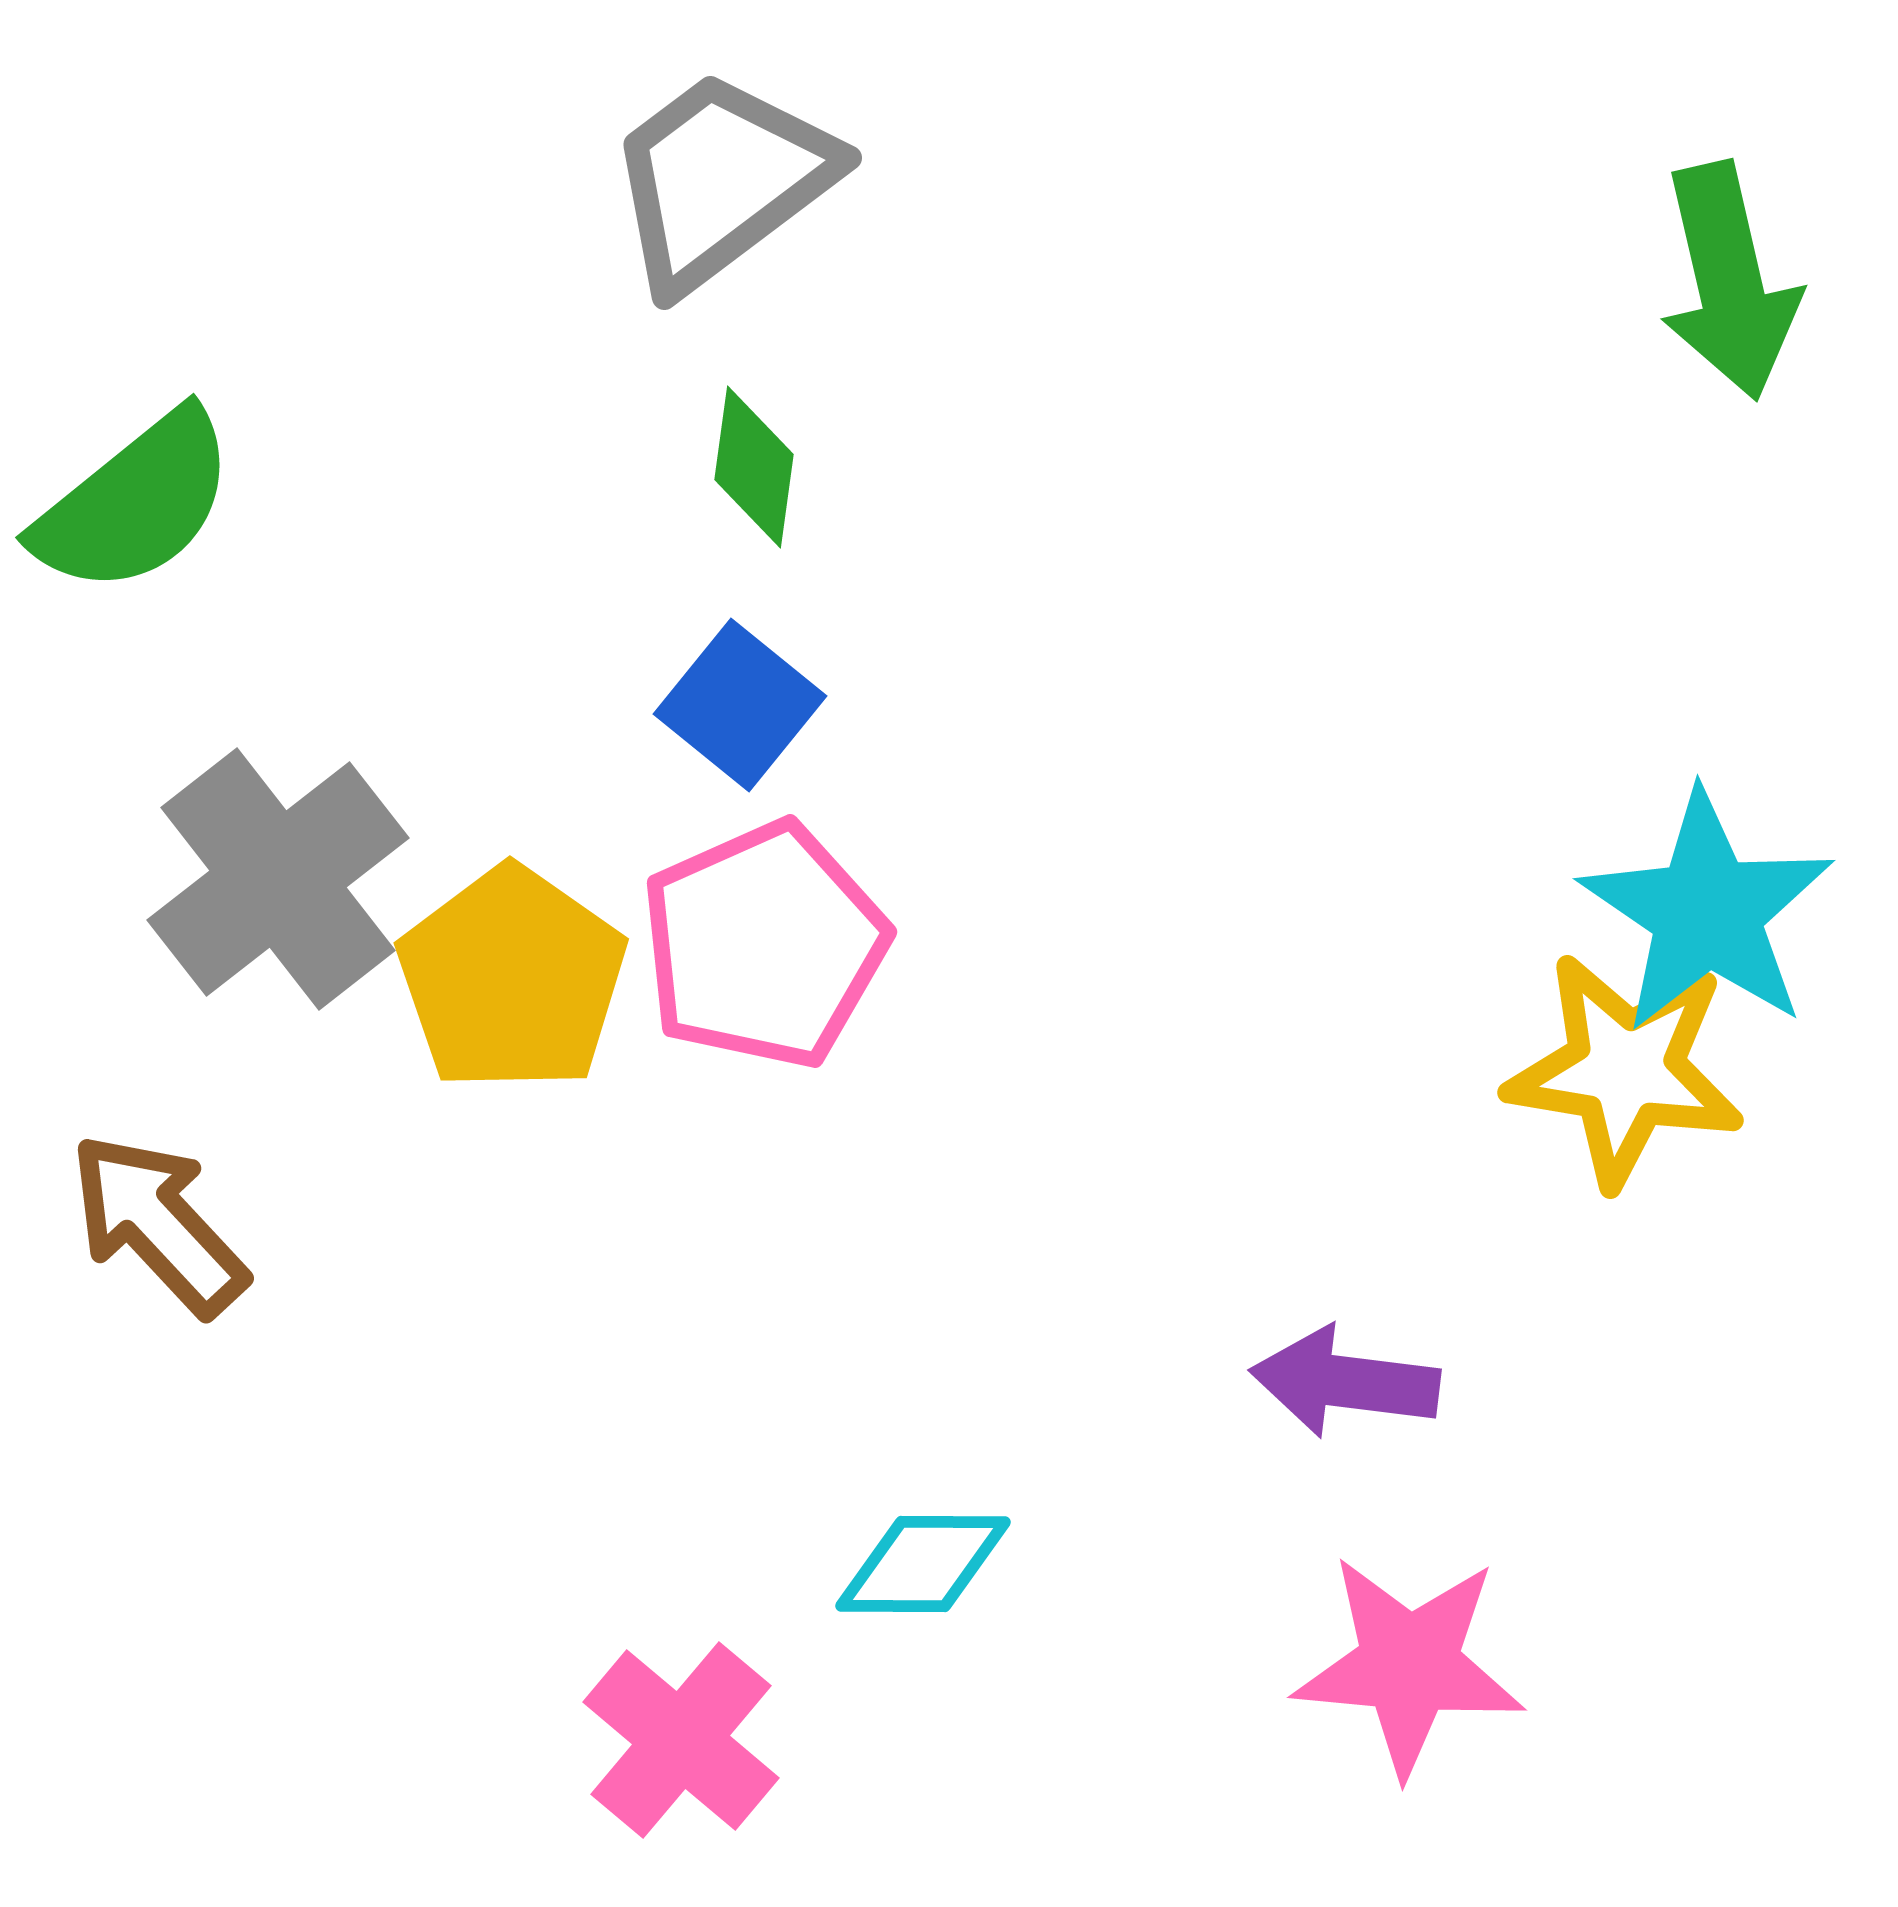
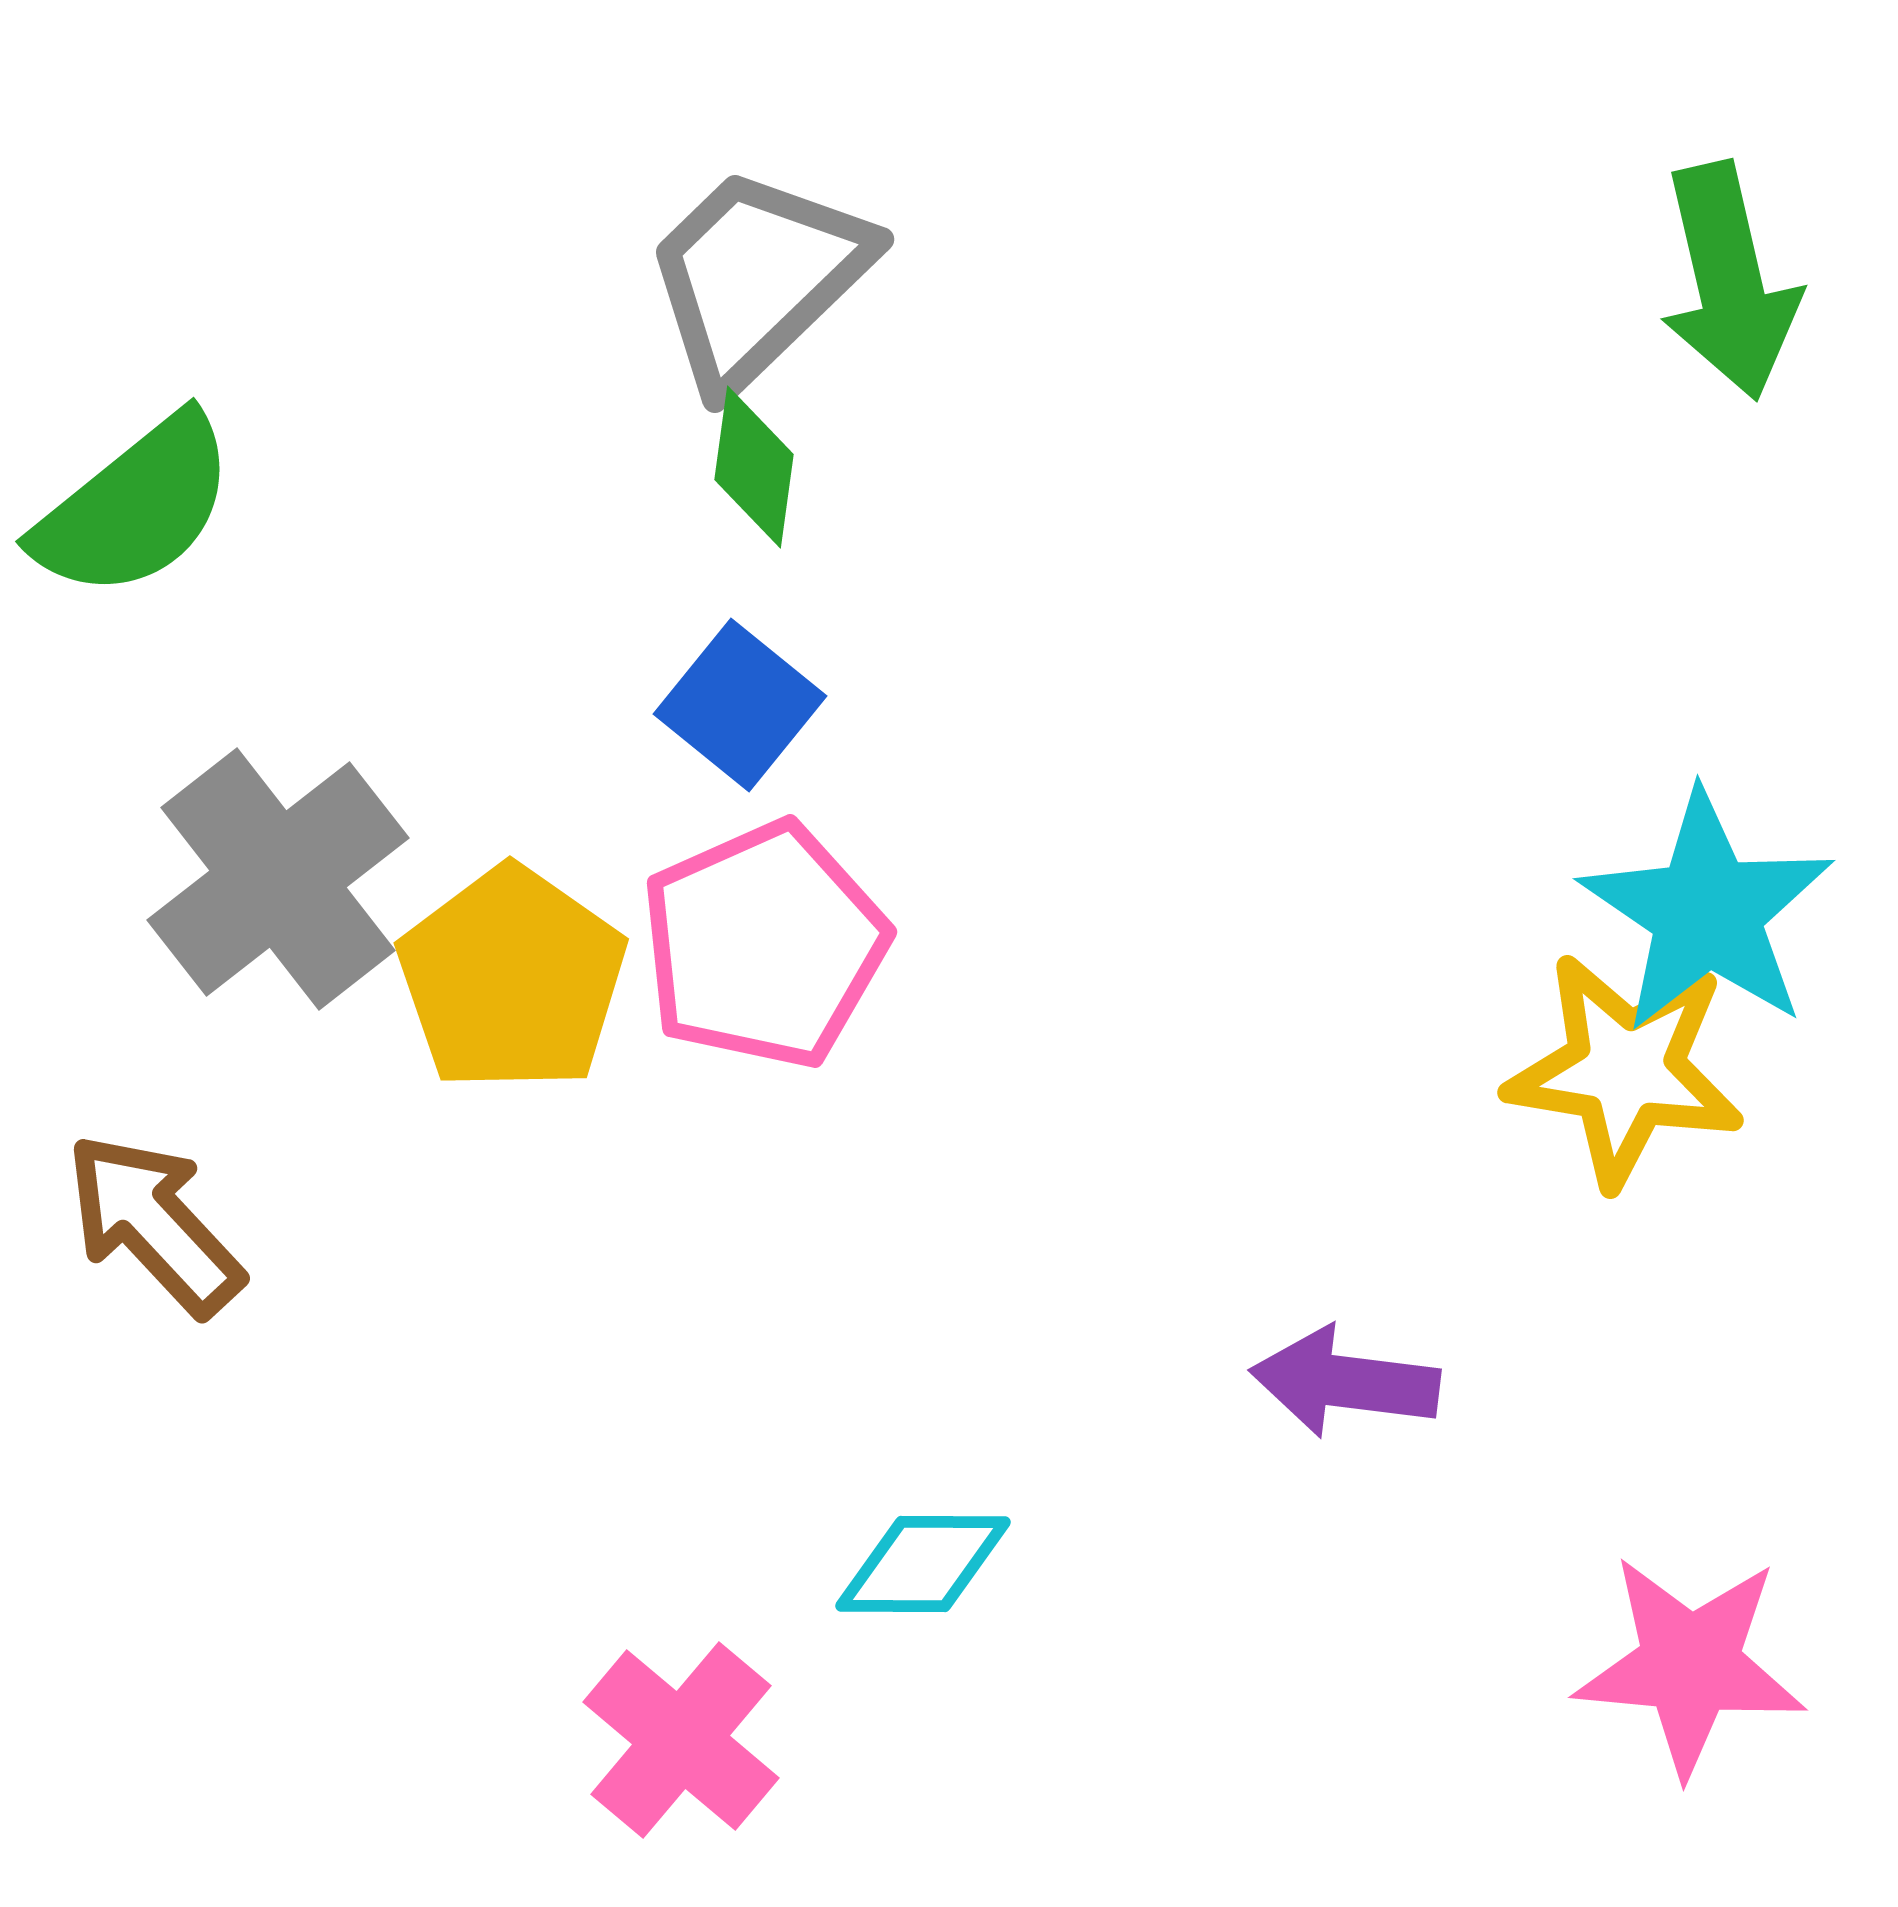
gray trapezoid: moved 36 px right, 97 px down; rotated 7 degrees counterclockwise
green semicircle: moved 4 px down
brown arrow: moved 4 px left
pink star: moved 281 px right
